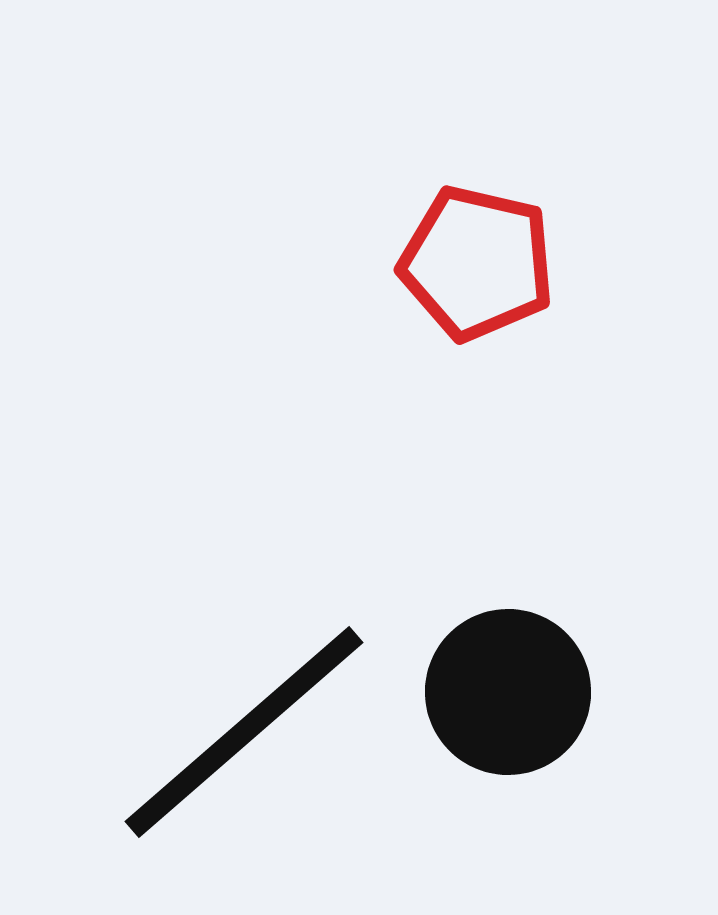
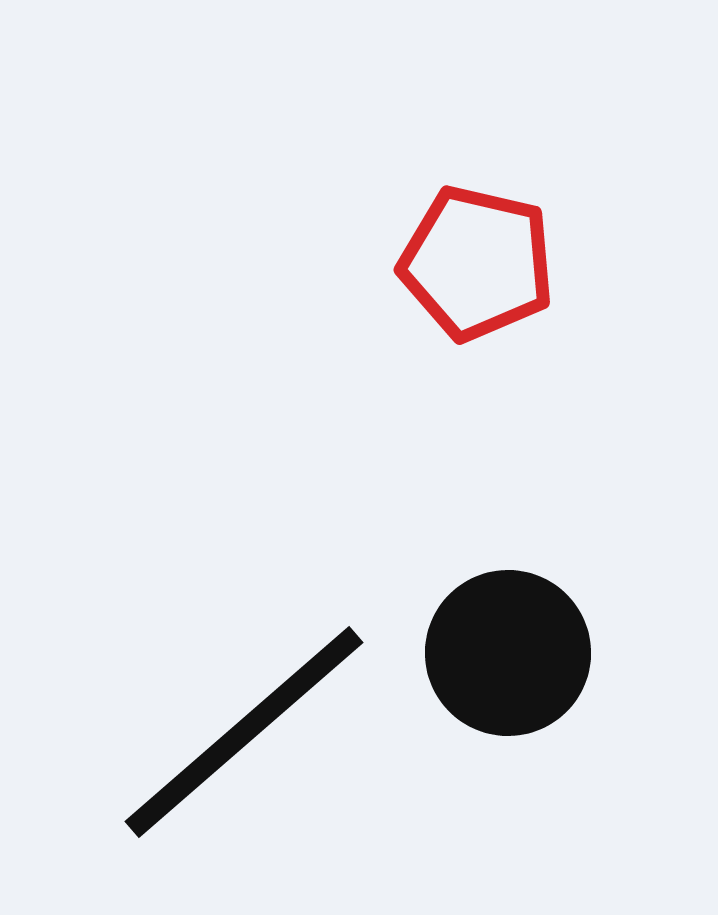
black circle: moved 39 px up
